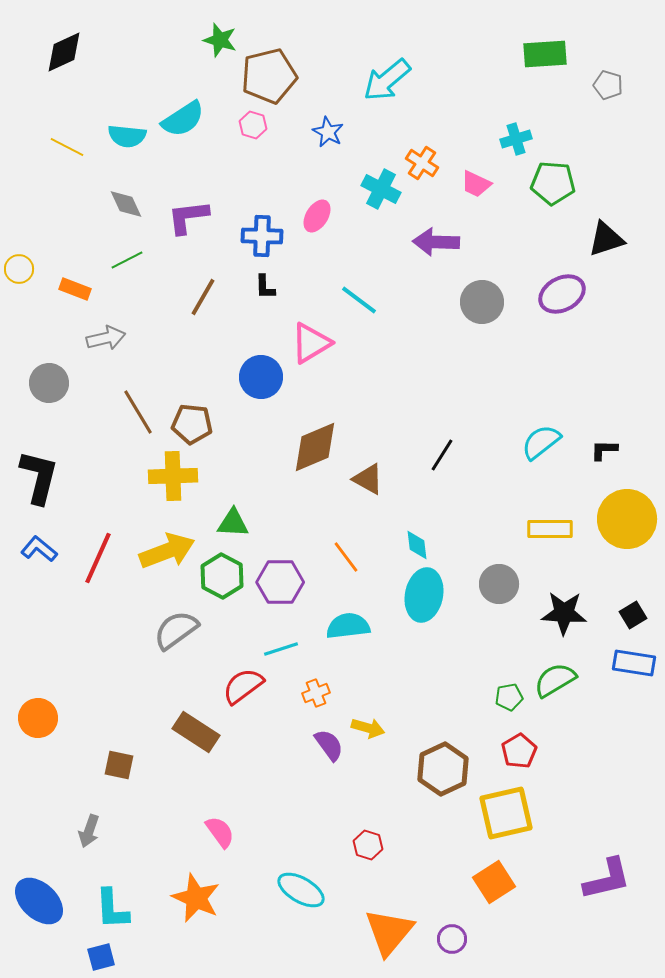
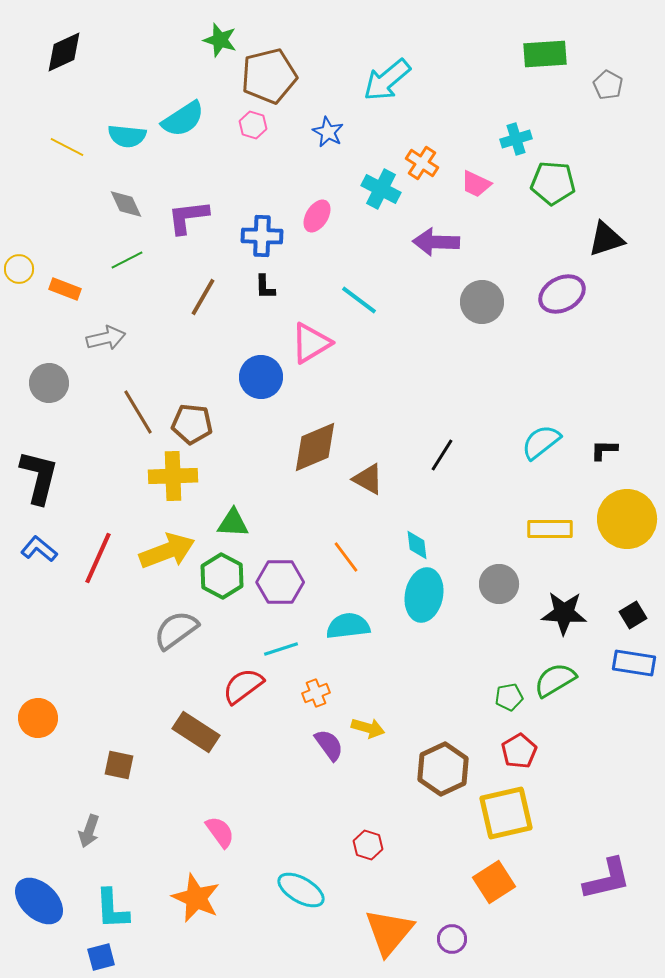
gray pentagon at (608, 85): rotated 12 degrees clockwise
orange rectangle at (75, 289): moved 10 px left
